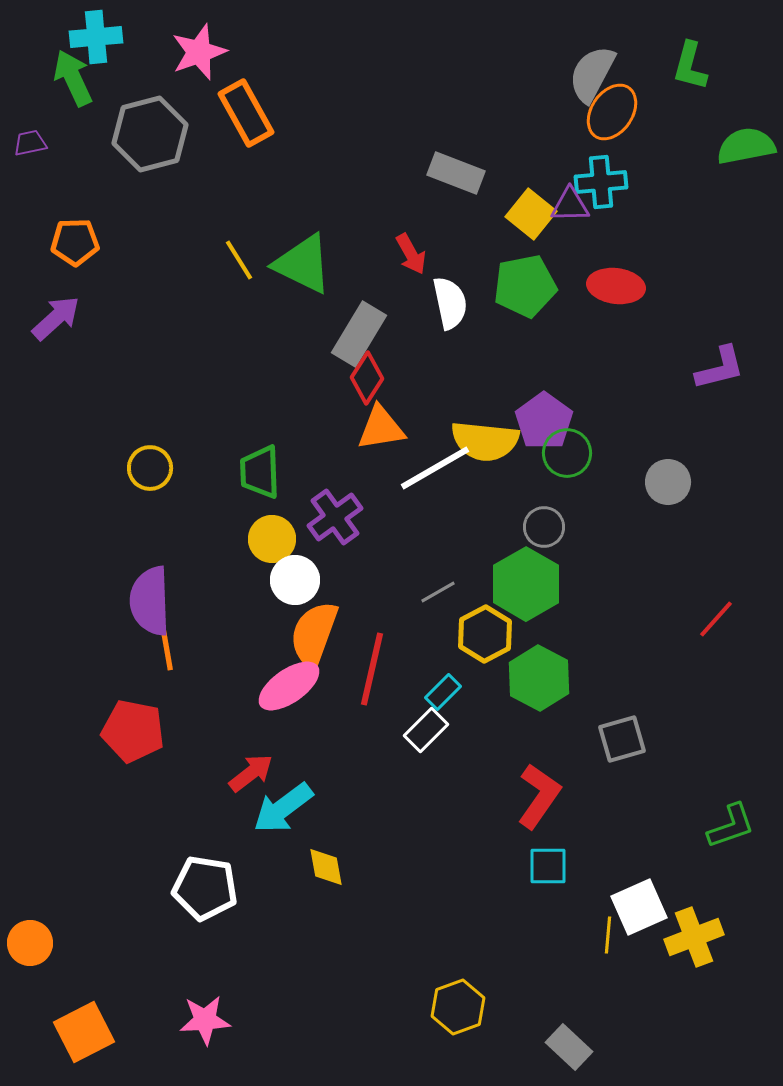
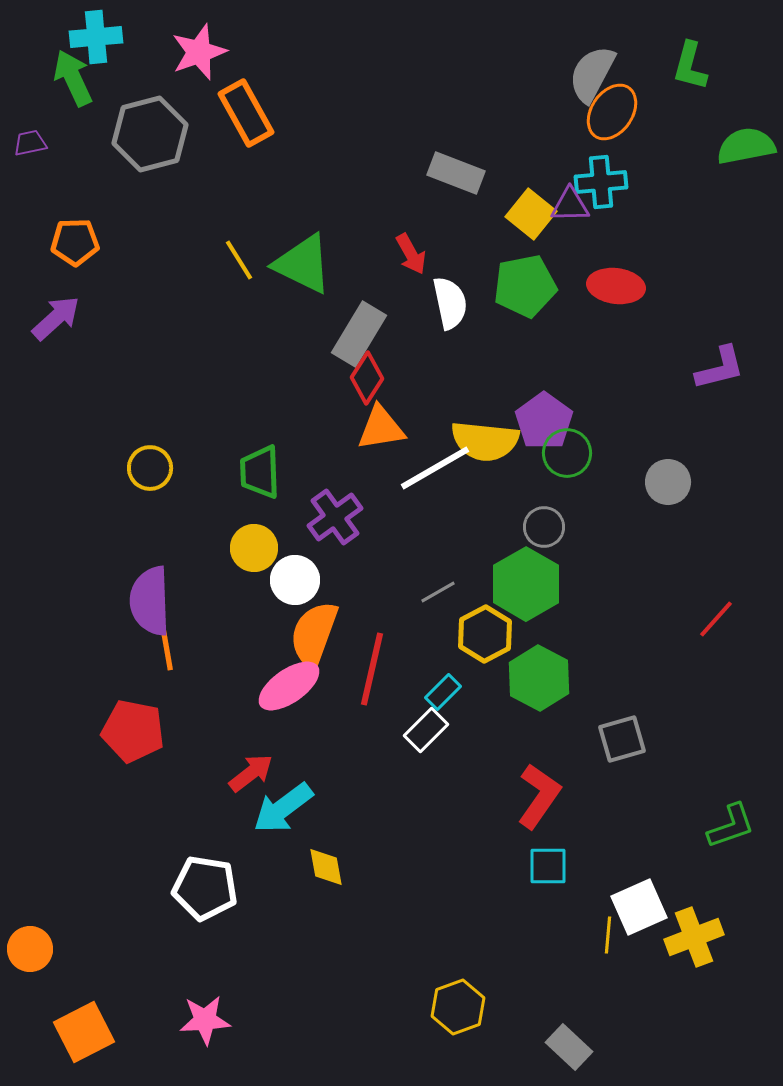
yellow circle at (272, 539): moved 18 px left, 9 px down
orange circle at (30, 943): moved 6 px down
